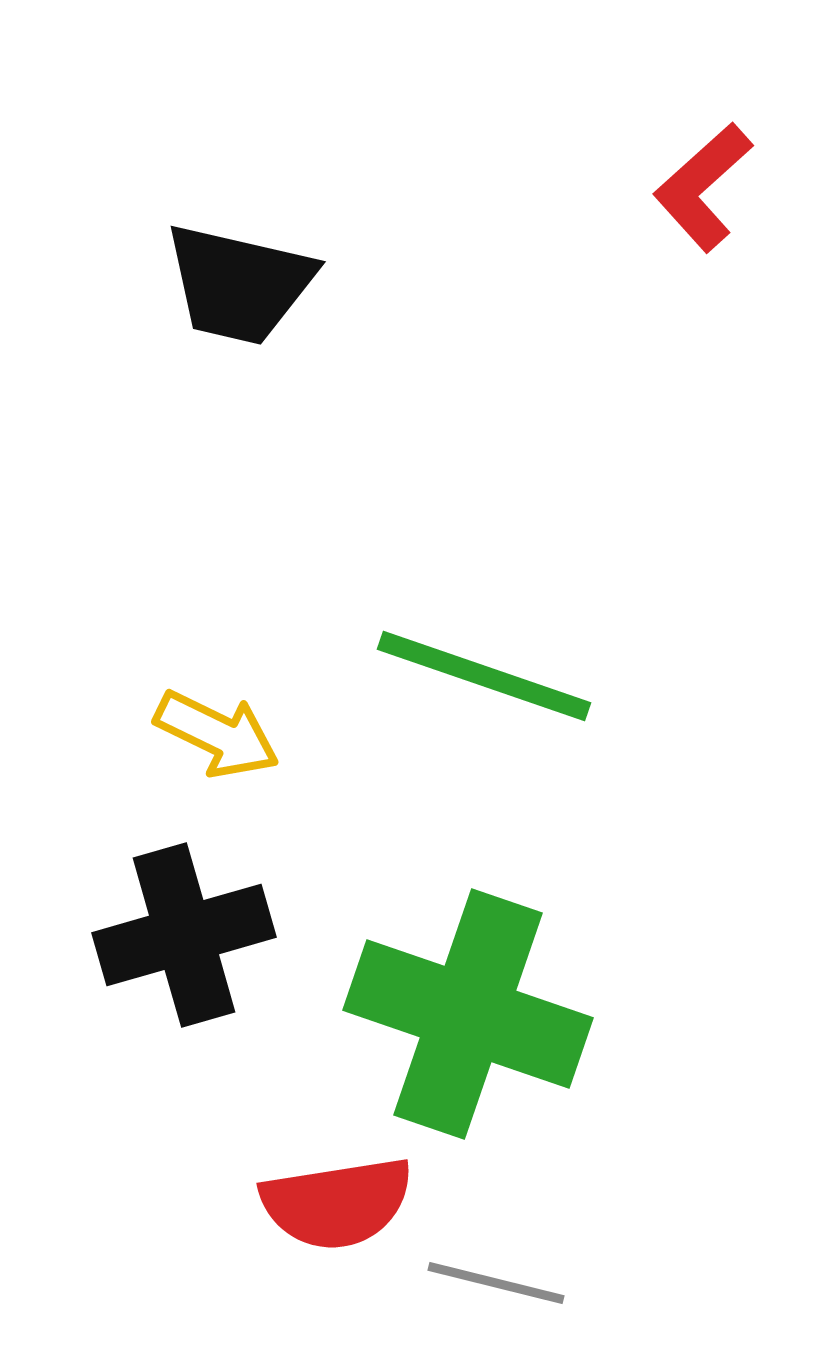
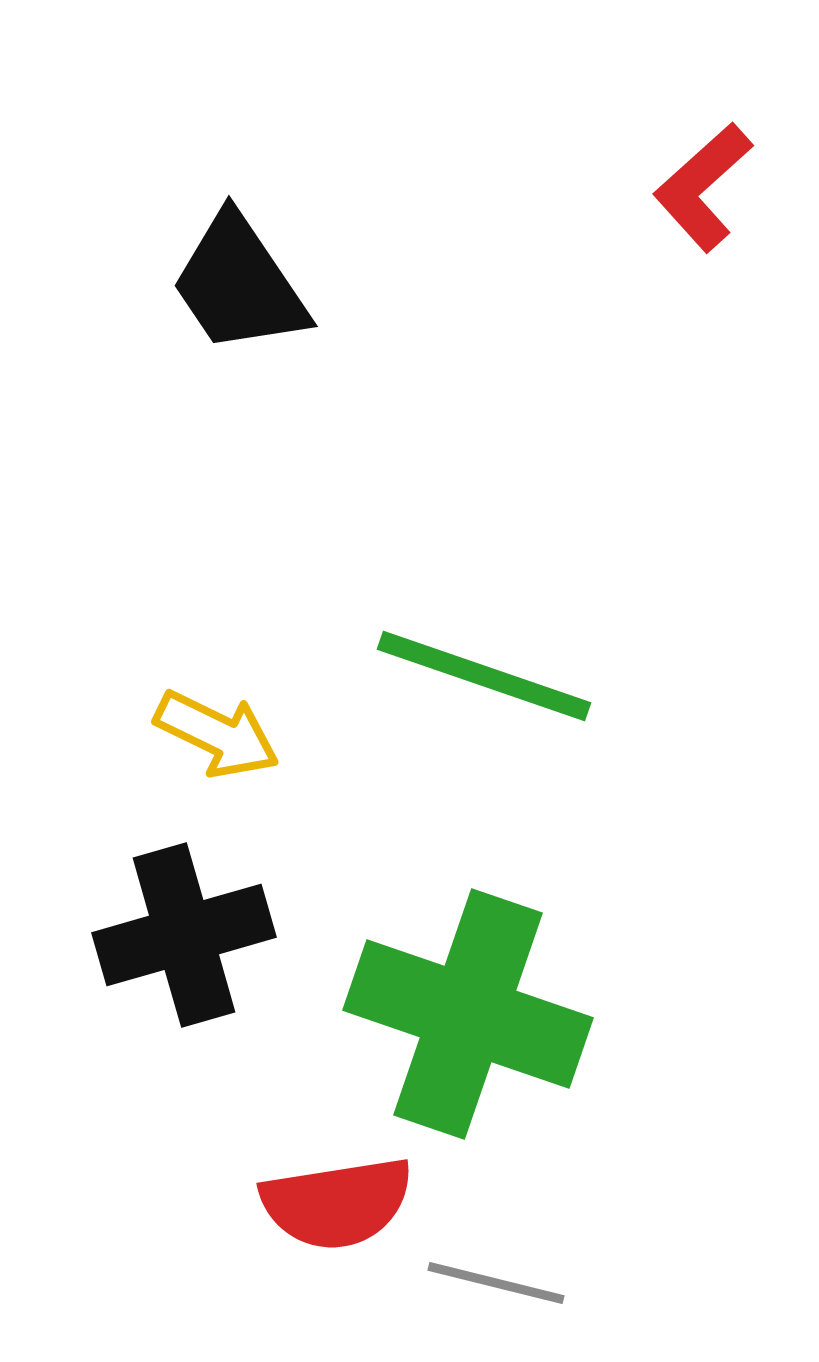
black trapezoid: rotated 43 degrees clockwise
